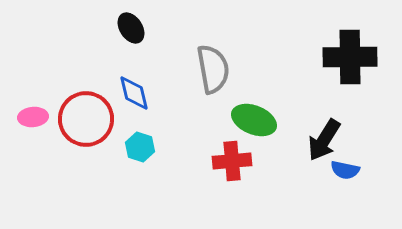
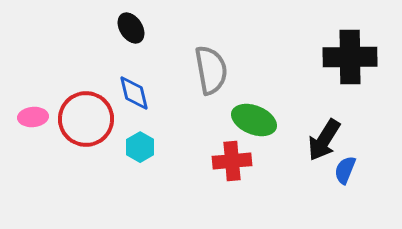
gray semicircle: moved 2 px left, 1 px down
cyan hexagon: rotated 12 degrees clockwise
blue semicircle: rotated 100 degrees clockwise
